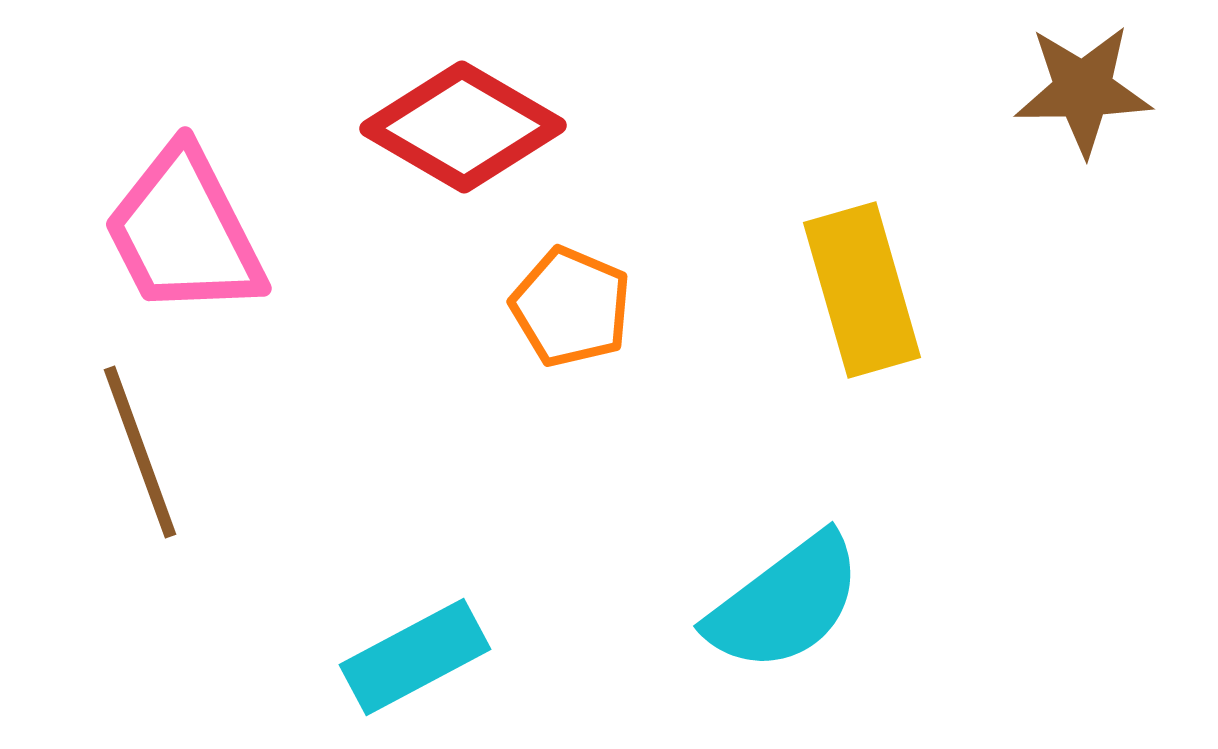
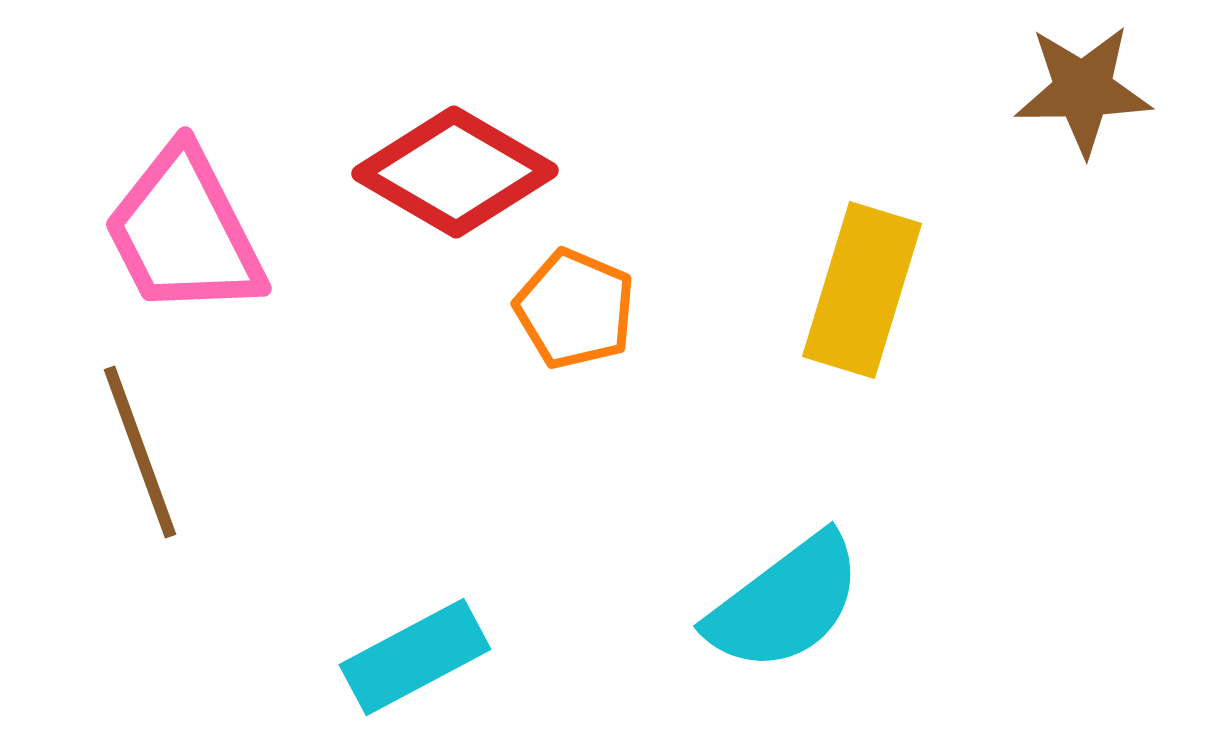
red diamond: moved 8 px left, 45 px down
yellow rectangle: rotated 33 degrees clockwise
orange pentagon: moved 4 px right, 2 px down
